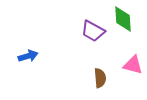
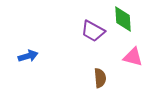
pink triangle: moved 8 px up
